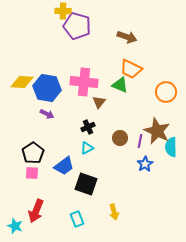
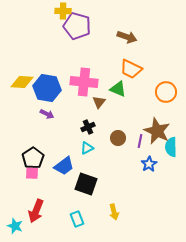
green triangle: moved 2 px left, 4 px down
brown circle: moved 2 px left
black pentagon: moved 5 px down
blue star: moved 4 px right
